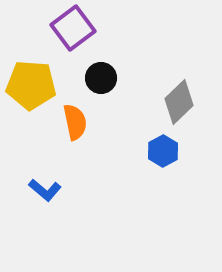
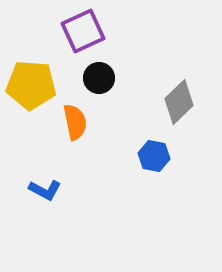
purple square: moved 10 px right, 3 px down; rotated 12 degrees clockwise
black circle: moved 2 px left
blue hexagon: moved 9 px left, 5 px down; rotated 20 degrees counterclockwise
blue L-shape: rotated 12 degrees counterclockwise
